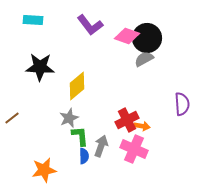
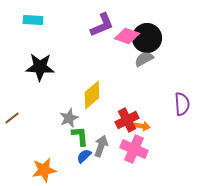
purple L-shape: moved 12 px right; rotated 76 degrees counterclockwise
yellow diamond: moved 15 px right, 9 px down
blue semicircle: rotated 133 degrees counterclockwise
